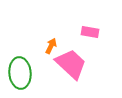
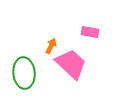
green ellipse: moved 4 px right
